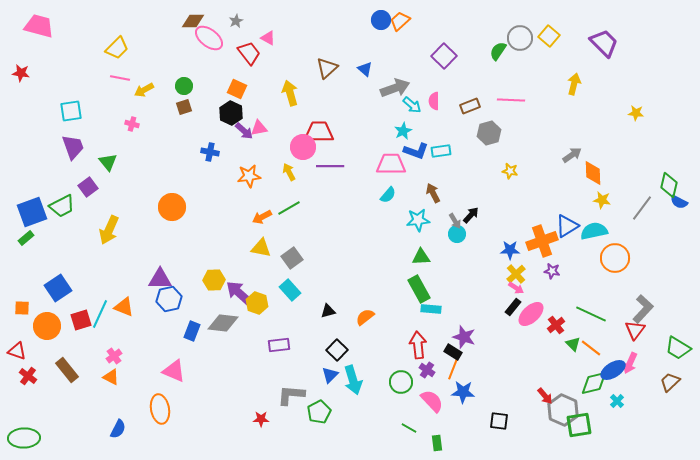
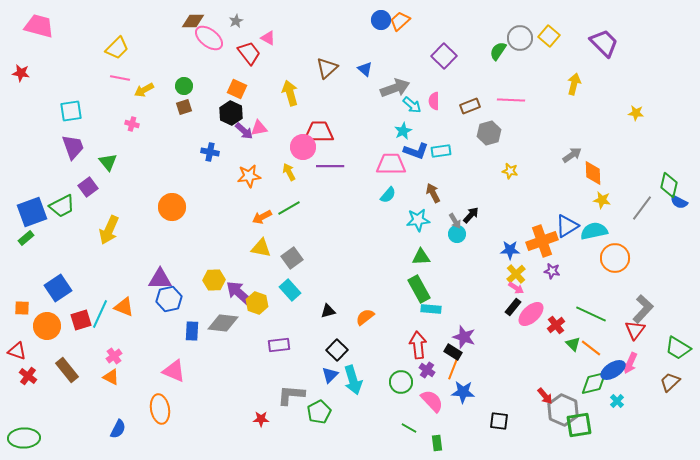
blue rectangle at (192, 331): rotated 18 degrees counterclockwise
